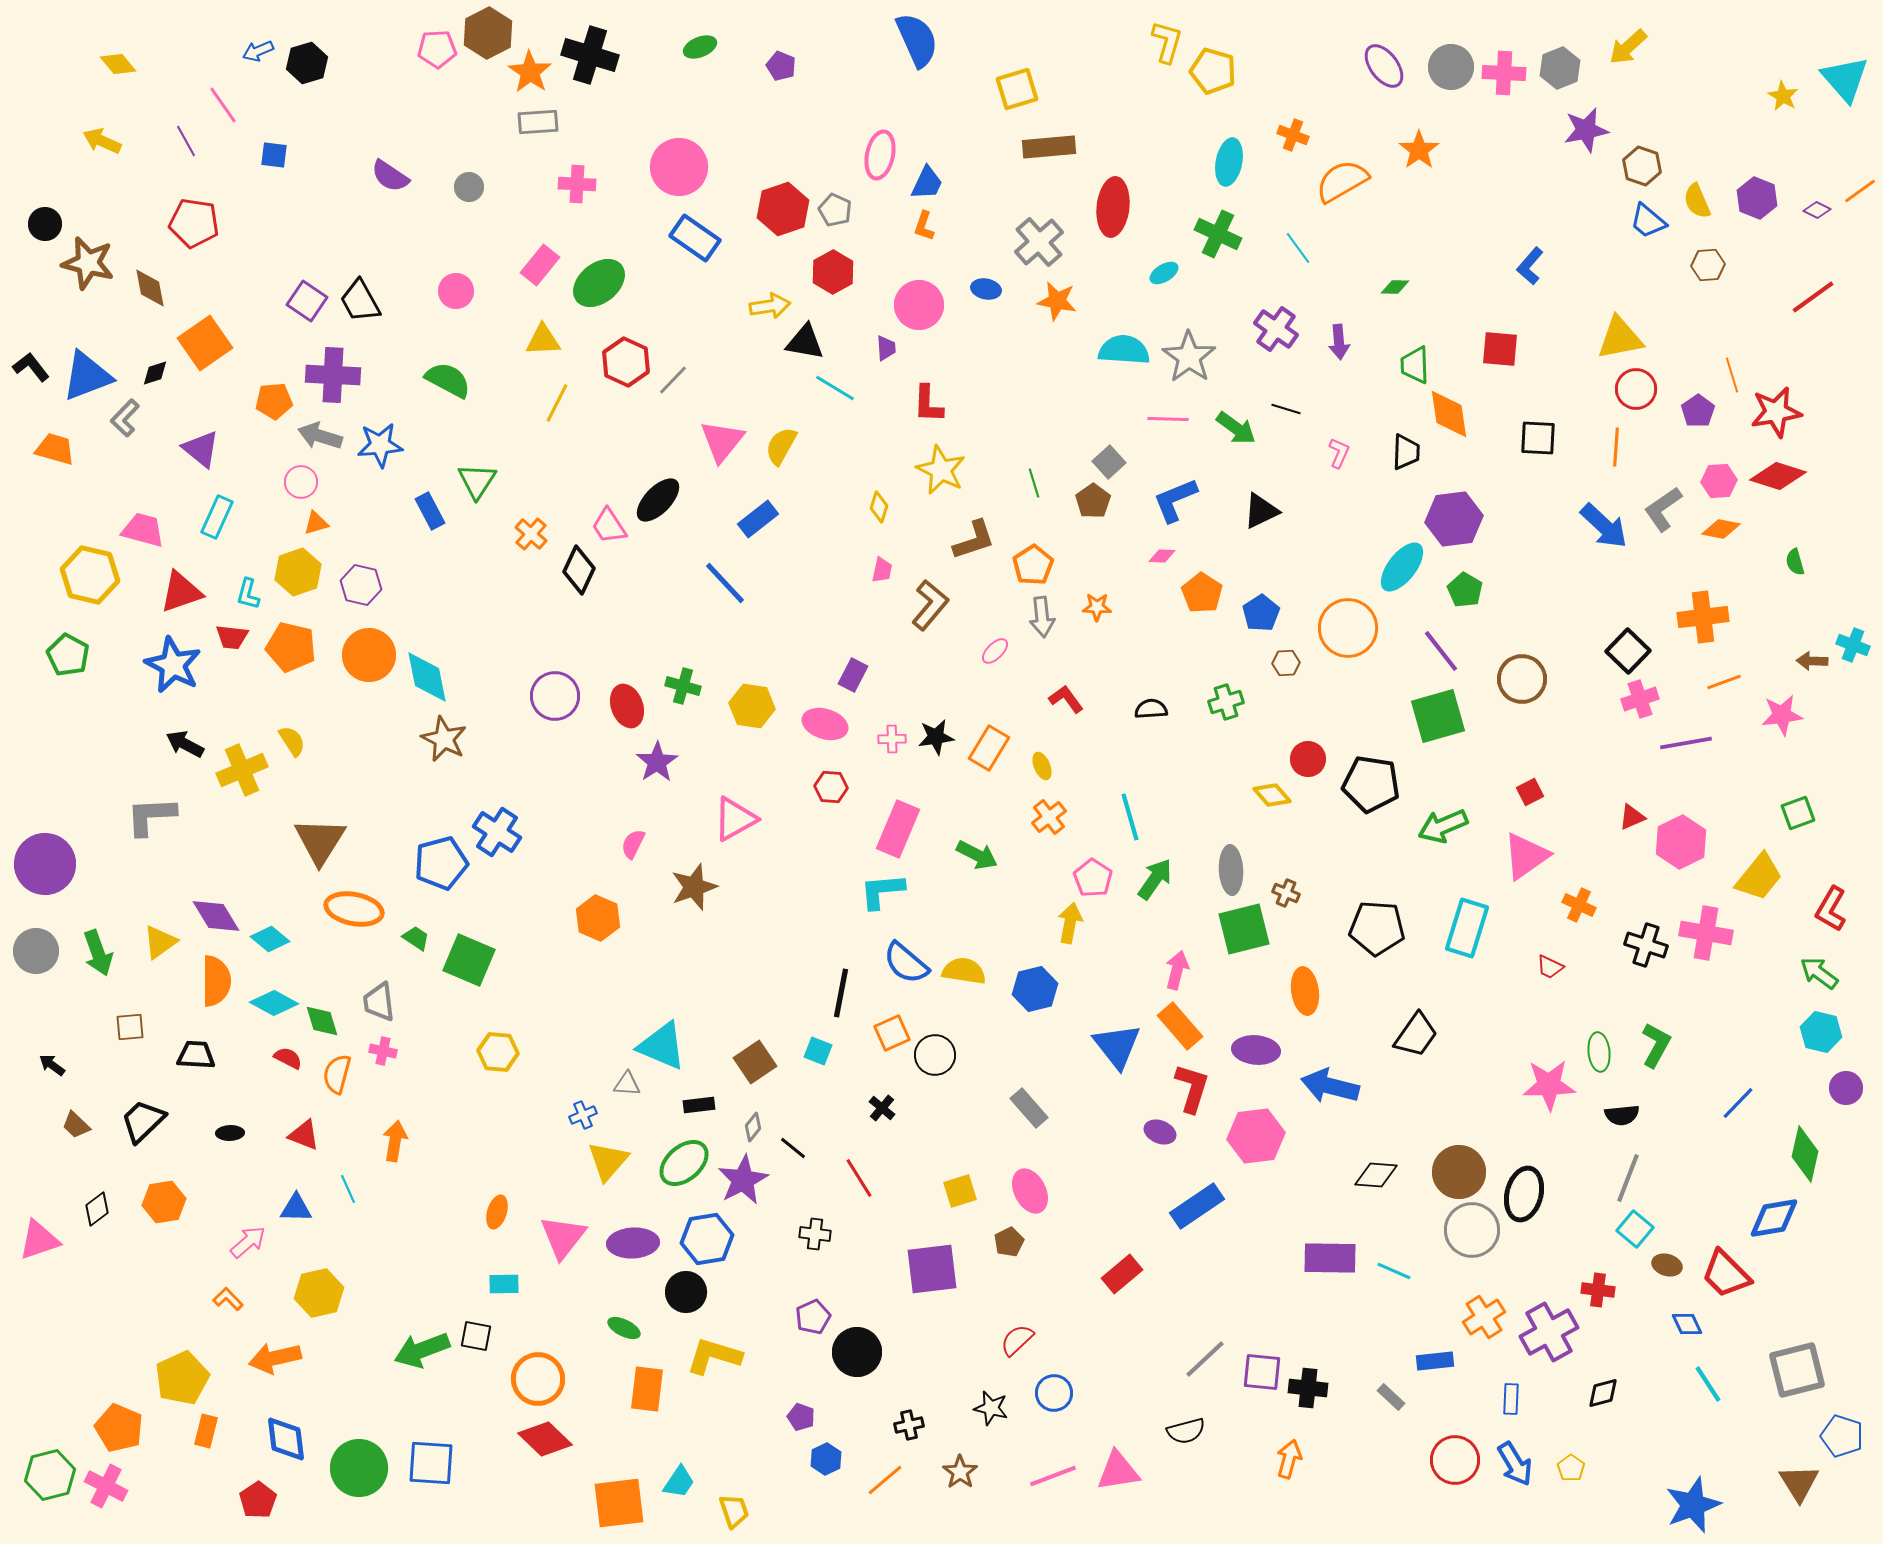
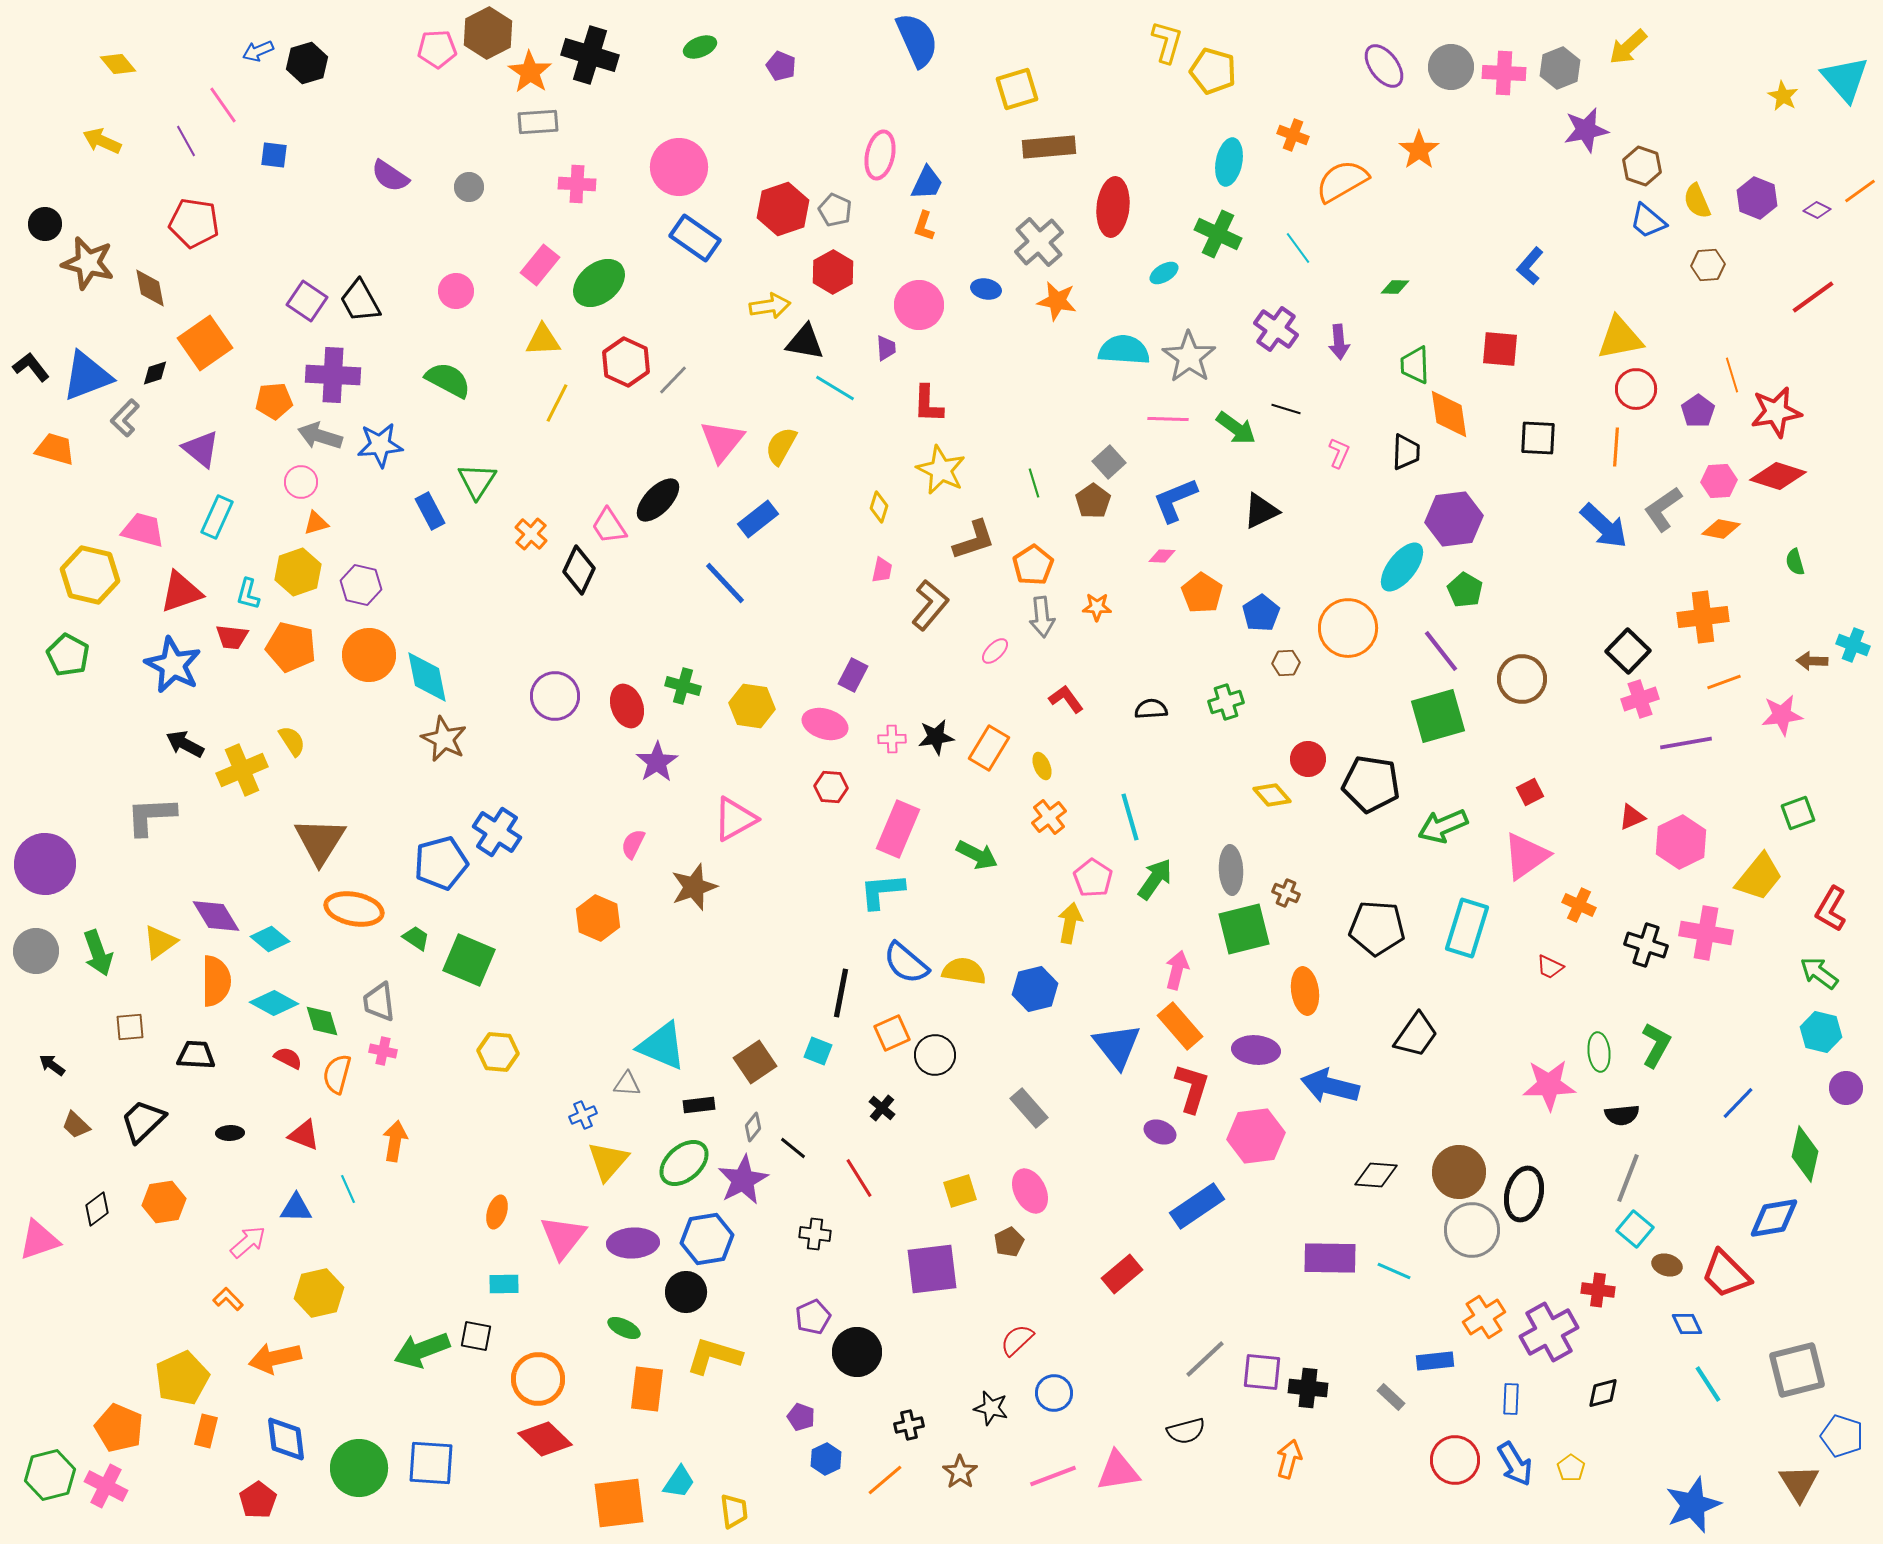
yellow trapezoid at (734, 1511): rotated 12 degrees clockwise
